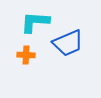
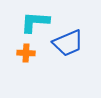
orange cross: moved 2 px up
